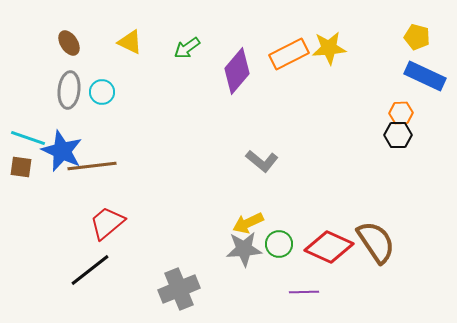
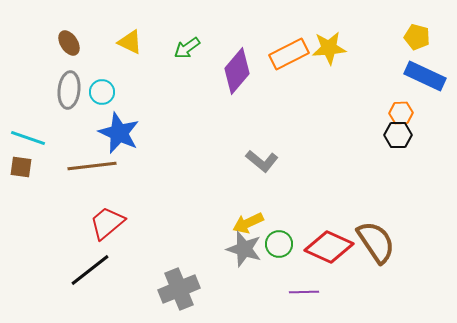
blue star: moved 57 px right, 18 px up
gray star: rotated 21 degrees clockwise
